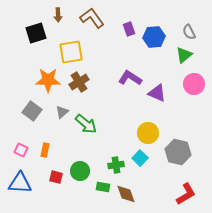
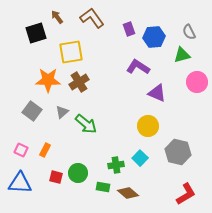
brown arrow: moved 1 px left, 2 px down; rotated 144 degrees clockwise
green triangle: moved 2 px left; rotated 24 degrees clockwise
purple L-shape: moved 8 px right, 11 px up
pink circle: moved 3 px right, 2 px up
yellow circle: moved 7 px up
orange rectangle: rotated 16 degrees clockwise
green circle: moved 2 px left, 2 px down
brown diamond: moved 2 px right, 1 px up; rotated 30 degrees counterclockwise
